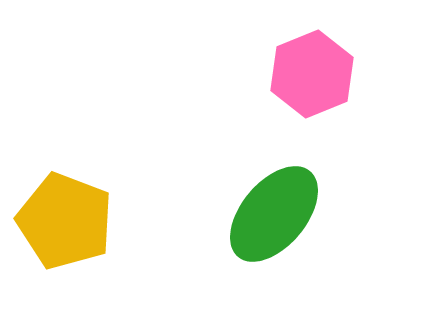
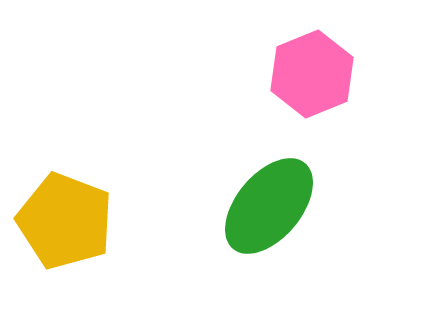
green ellipse: moved 5 px left, 8 px up
